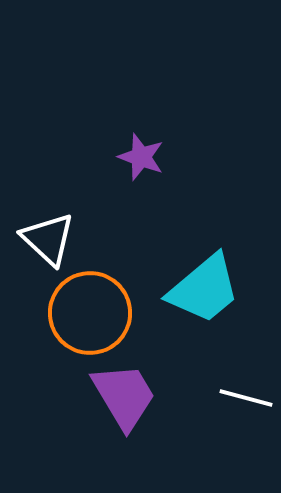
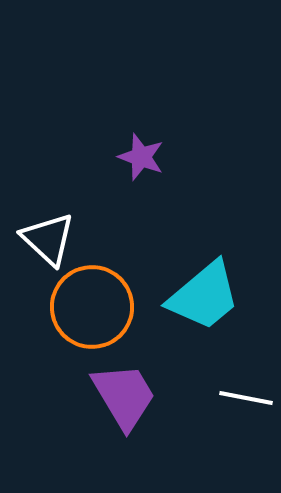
cyan trapezoid: moved 7 px down
orange circle: moved 2 px right, 6 px up
white line: rotated 4 degrees counterclockwise
